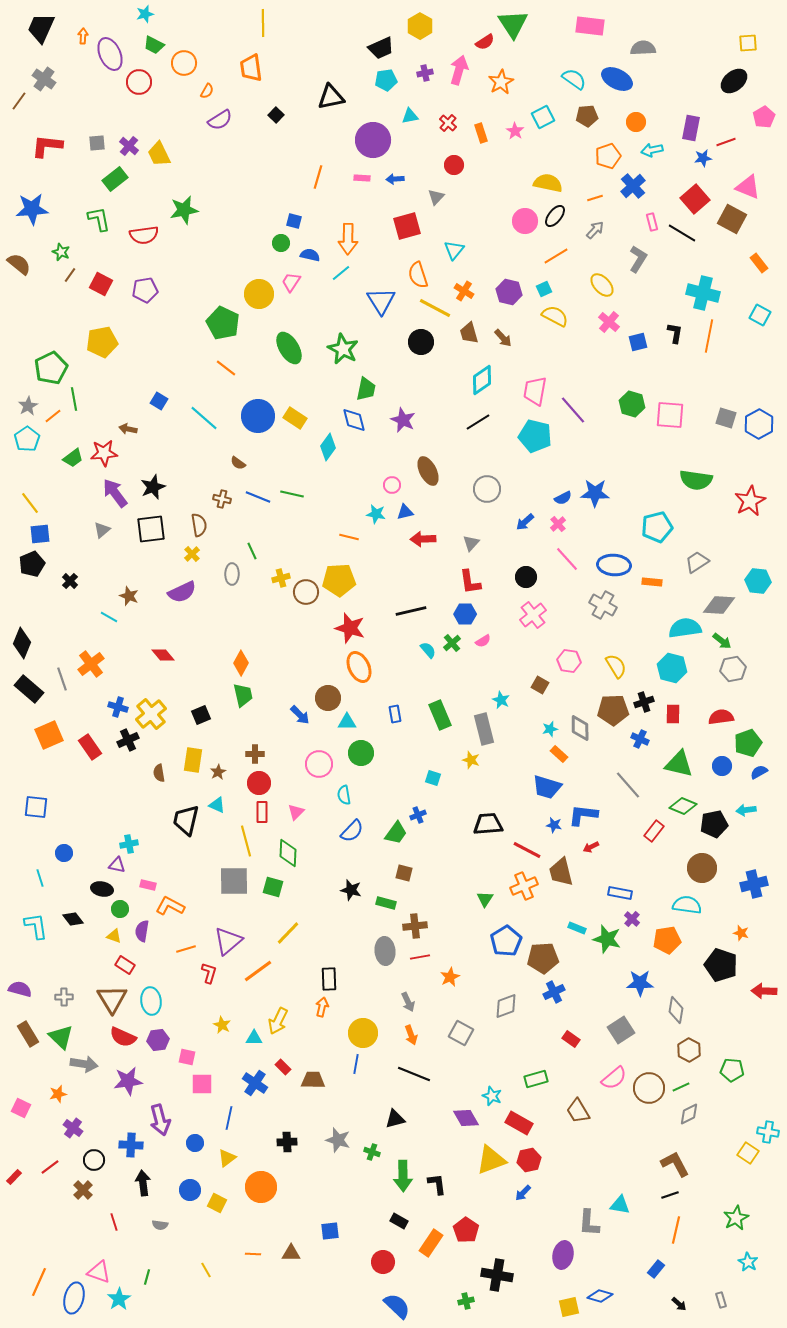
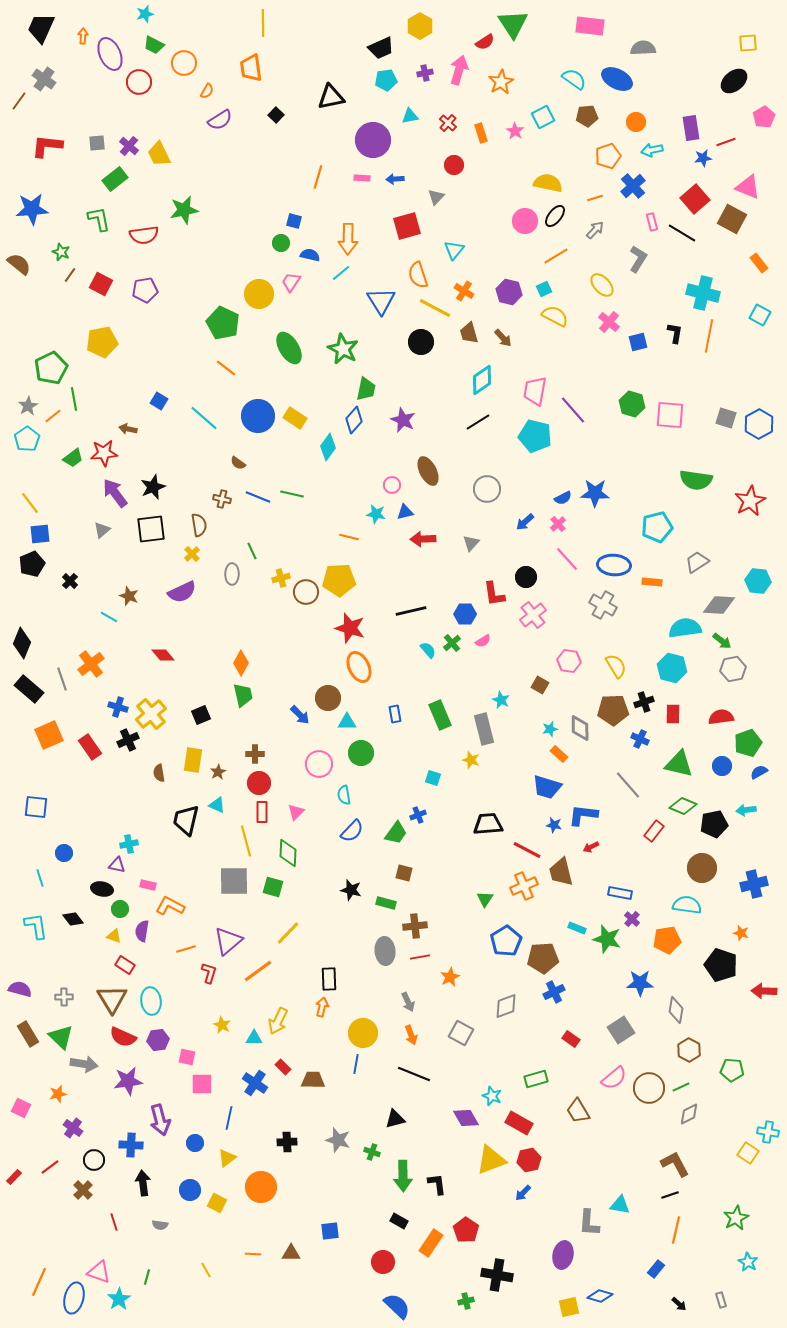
purple rectangle at (691, 128): rotated 20 degrees counterclockwise
blue diamond at (354, 420): rotated 56 degrees clockwise
red L-shape at (470, 582): moved 24 px right, 12 px down
